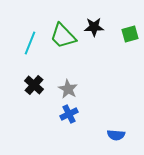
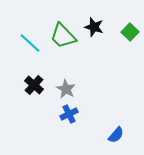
black star: rotated 18 degrees clockwise
green square: moved 2 px up; rotated 30 degrees counterclockwise
cyan line: rotated 70 degrees counterclockwise
gray star: moved 2 px left
blue semicircle: rotated 54 degrees counterclockwise
